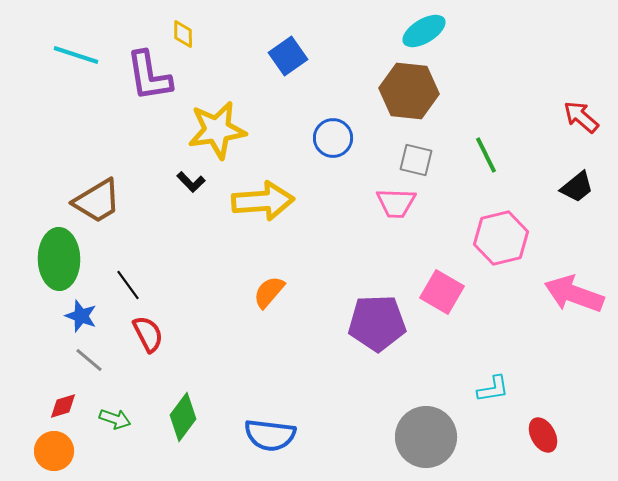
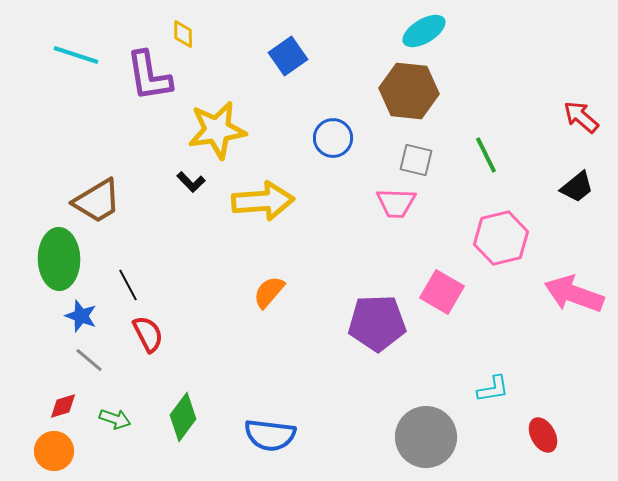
black line: rotated 8 degrees clockwise
